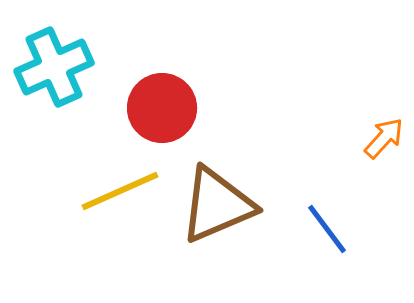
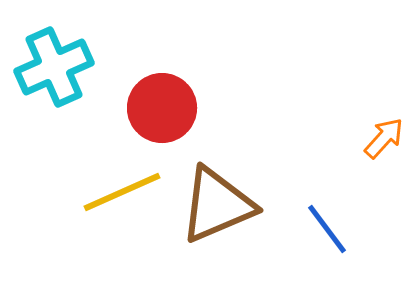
yellow line: moved 2 px right, 1 px down
